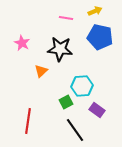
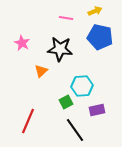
purple rectangle: rotated 49 degrees counterclockwise
red line: rotated 15 degrees clockwise
